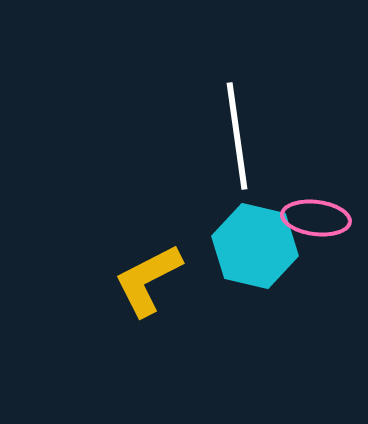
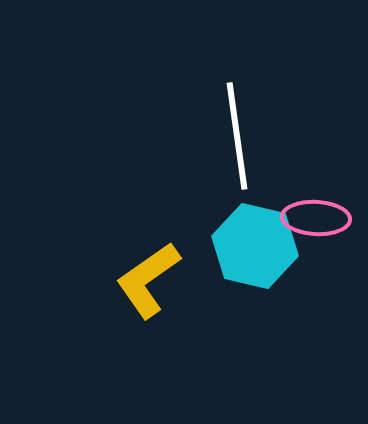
pink ellipse: rotated 4 degrees counterclockwise
yellow L-shape: rotated 8 degrees counterclockwise
